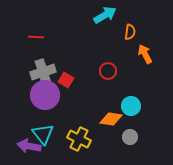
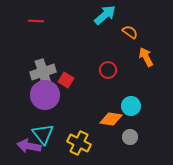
cyan arrow: rotated 10 degrees counterclockwise
orange semicircle: rotated 63 degrees counterclockwise
red line: moved 16 px up
orange arrow: moved 1 px right, 3 px down
red circle: moved 1 px up
yellow cross: moved 4 px down
